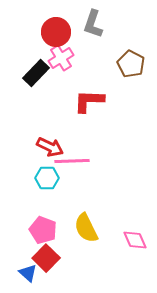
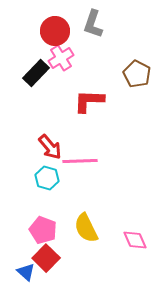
red circle: moved 1 px left, 1 px up
brown pentagon: moved 6 px right, 10 px down
red arrow: rotated 24 degrees clockwise
pink line: moved 8 px right
cyan hexagon: rotated 15 degrees clockwise
blue triangle: moved 2 px left, 1 px up
